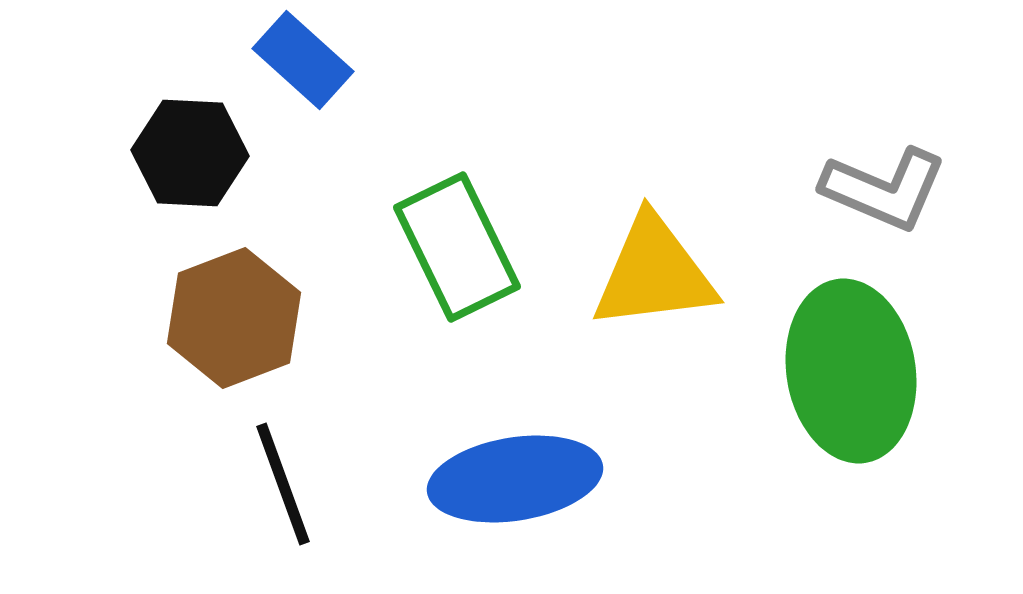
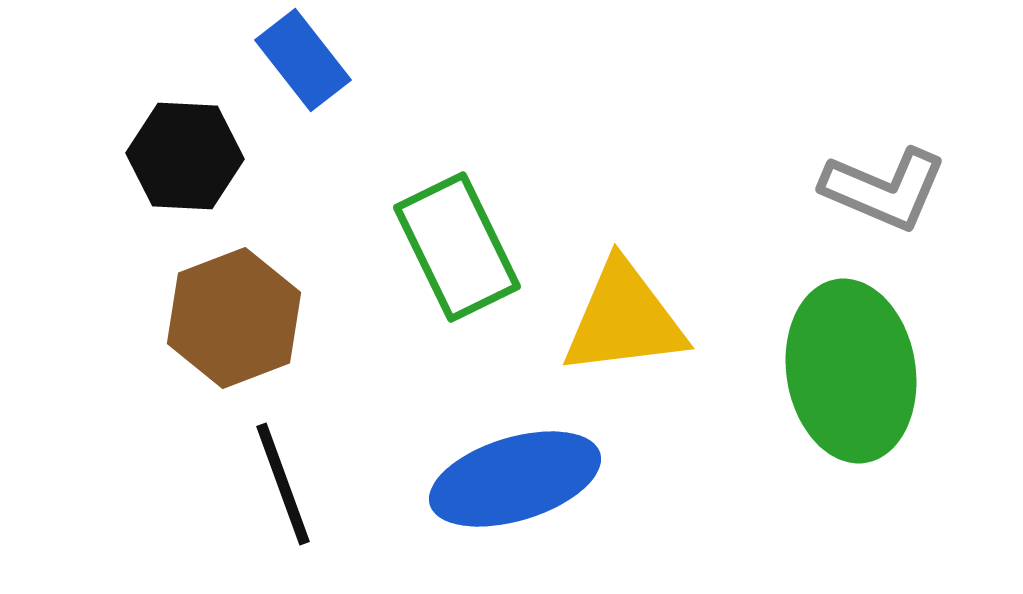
blue rectangle: rotated 10 degrees clockwise
black hexagon: moved 5 px left, 3 px down
yellow triangle: moved 30 px left, 46 px down
blue ellipse: rotated 8 degrees counterclockwise
